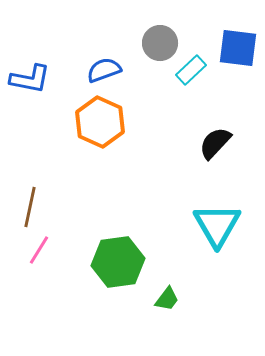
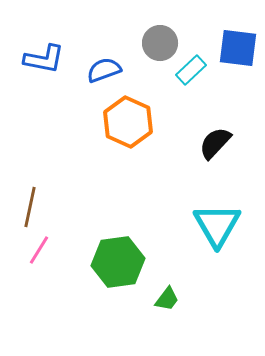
blue L-shape: moved 14 px right, 20 px up
orange hexagon: moved 28 px right
